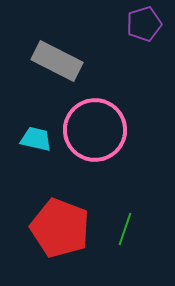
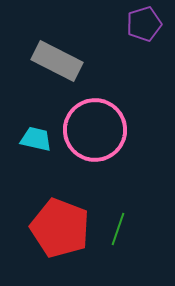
green line: moved 7 px left
